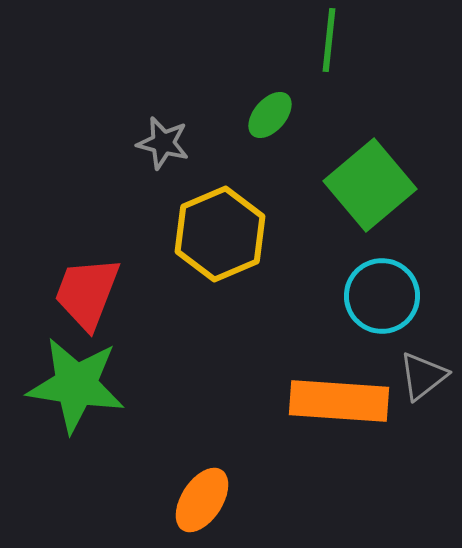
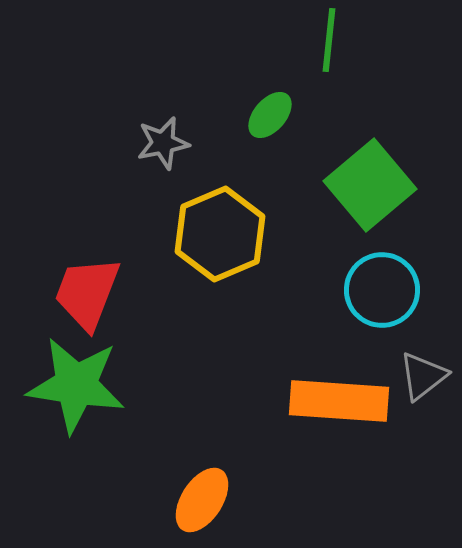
gray star: rotated 26 degrees counterclockwise
cyan circle: moved 6 px up
